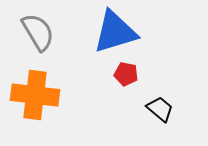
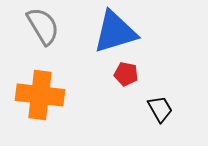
gray semicircle: moved 5 px right, 6 px up
orange cross: moved 5 px right
black trapezoid: rotated 20 degrees clockwise
